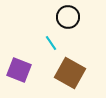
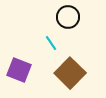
brown square: rotated 16 degrees clockwise
